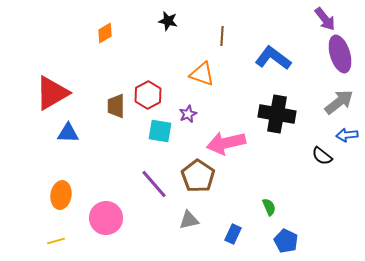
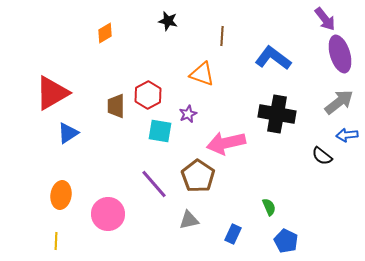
blue triangle: rotated 35 degrees counterclockwise
pink circle: moved 2 px right, 4 px up
yellow line: rotated 72 degrees counterclockwise
